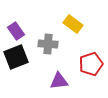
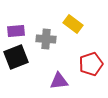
purple rectangle: rotated 60 degrees counterclockwise
gray cross: moved 2 px left, 5 px up
